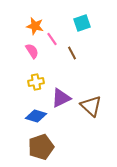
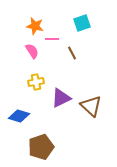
pink line: rotated 56 degrees counterclockwise
blue diamond: moved 17 px left
